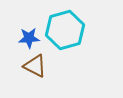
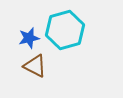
blue star: rotated 10 degrees counterclockwise
